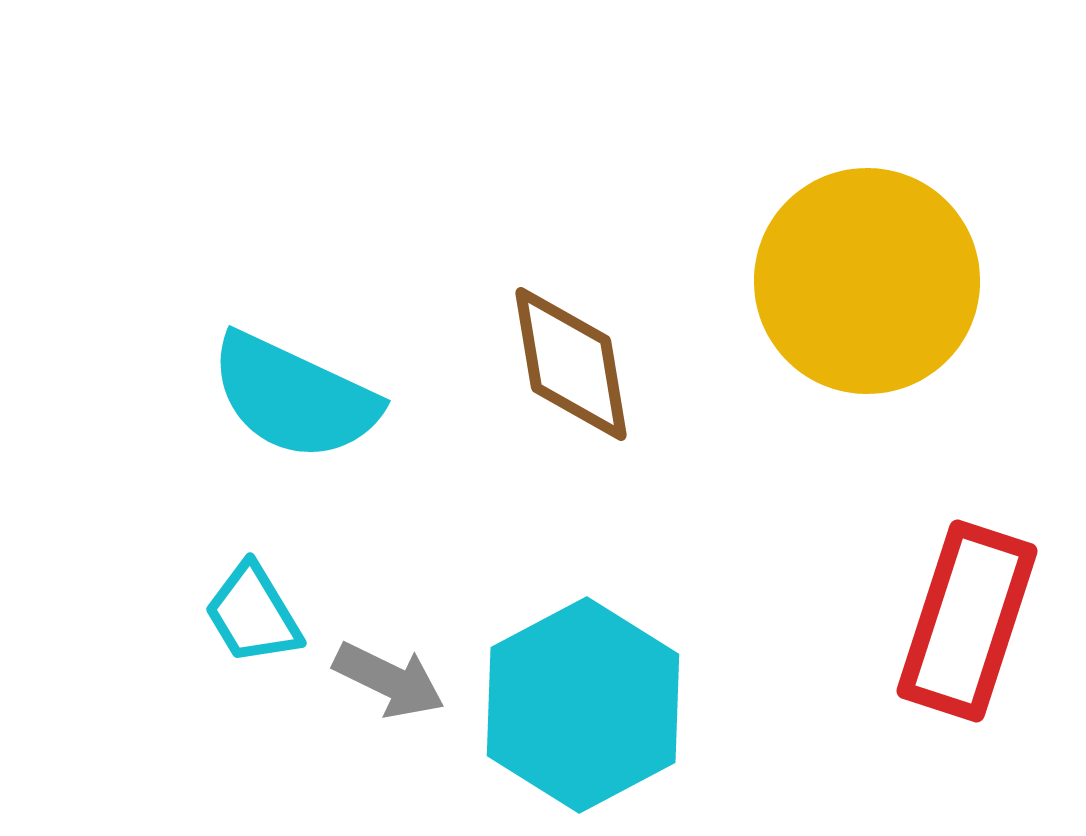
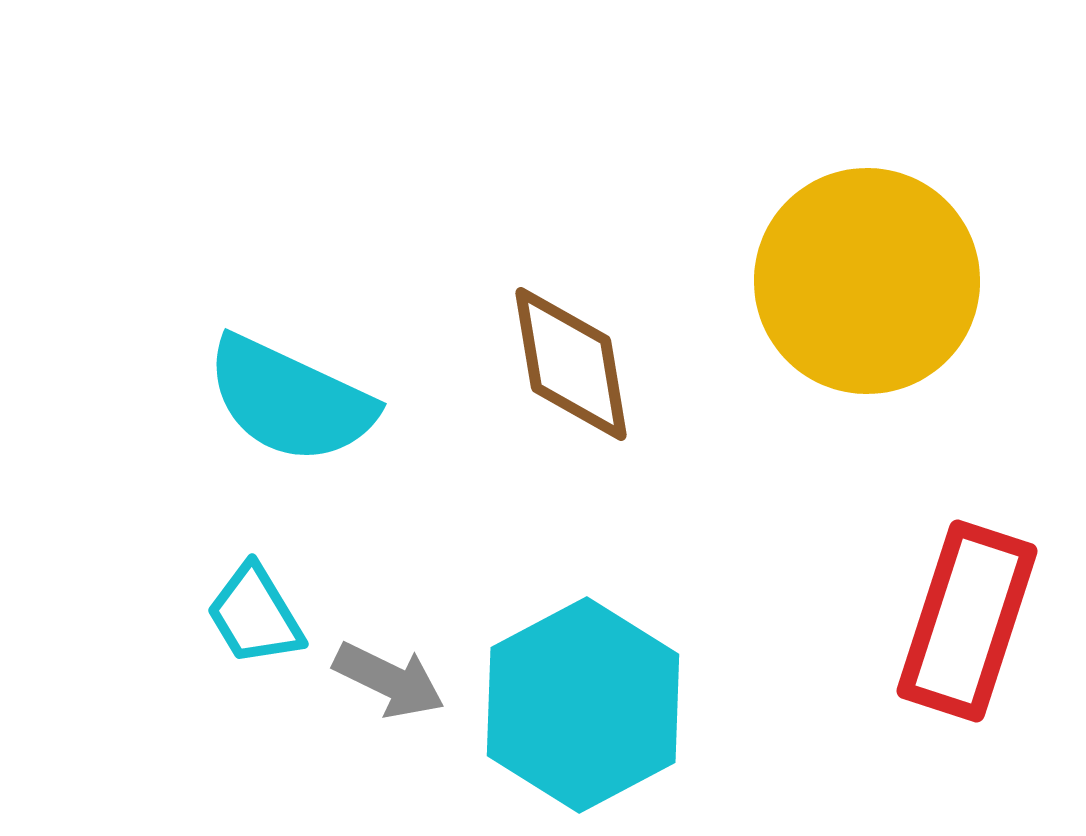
cyan semicircle: moved 4 px left, 3 px down
cyan trapezoid: moved 2 px right, 1 px down
